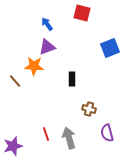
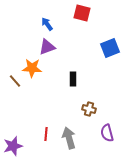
orange star: moved 2 px left, 2 px down
black rectangle: moved 1 px right
red line: rotated 24 degrees clockwise
